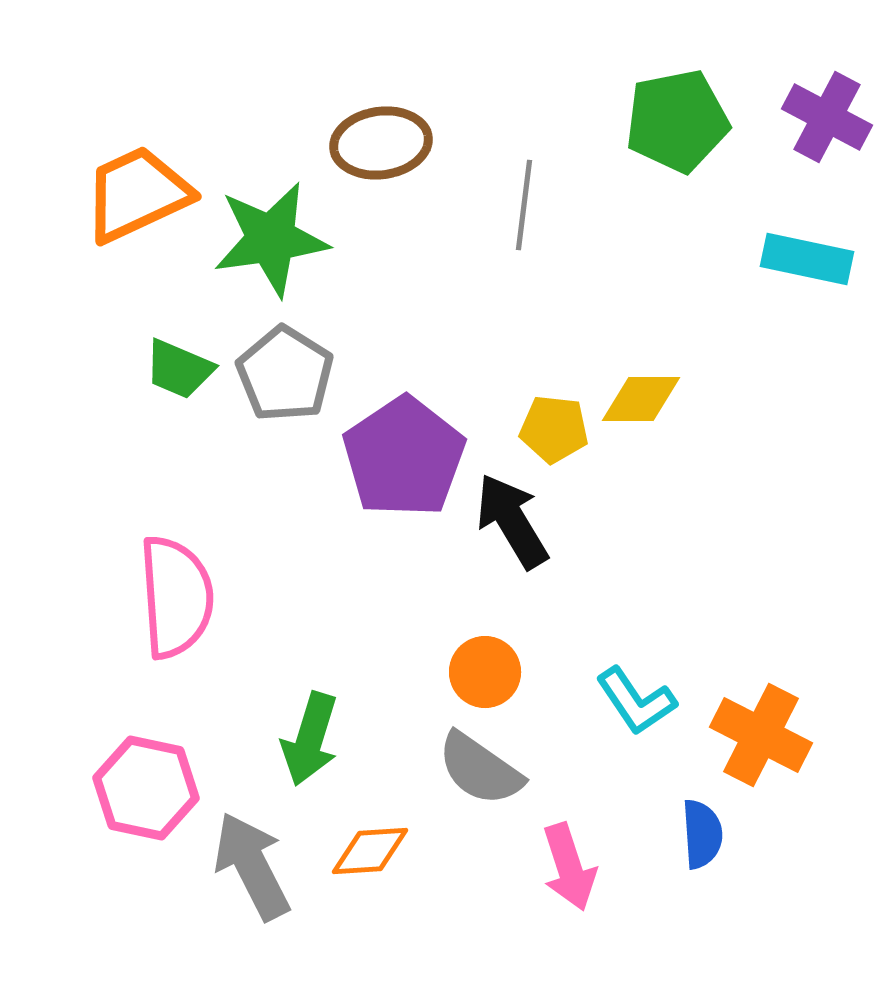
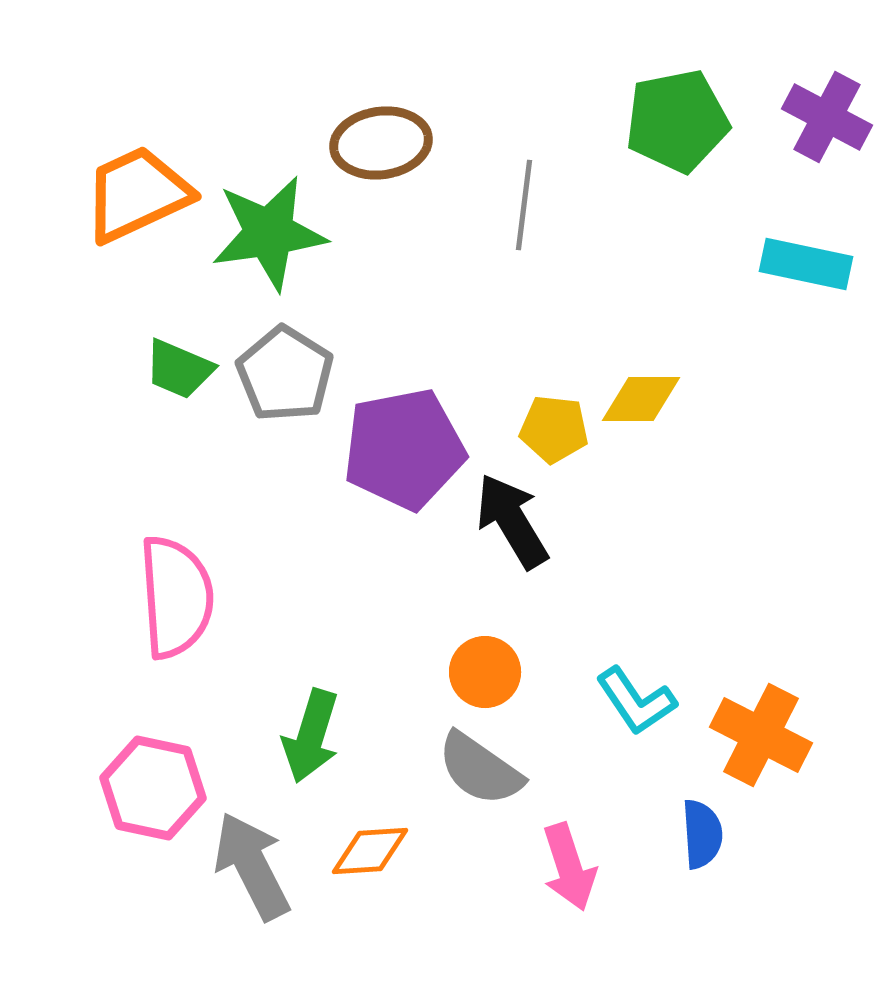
green star: moved 2 px left, 6 px up
cyan rectangle: moved 1 px left, 5 px down
purple pentagon: moved 8 px up; rotated 23 degrees clockwise
green arrow: moved 1 px right, 3 px up
pink hexagon: moved 7 px right
